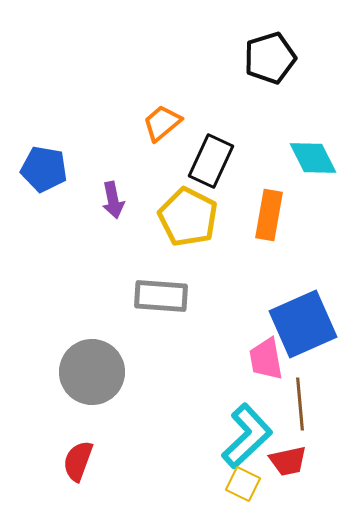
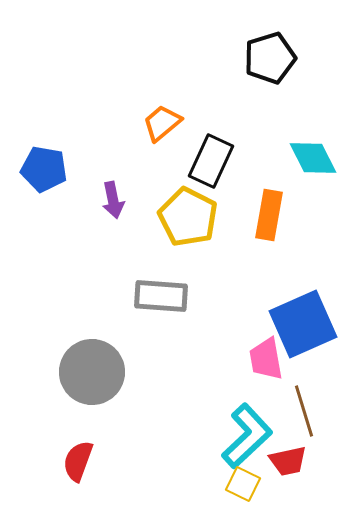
brown line: moved 4 px right, 7 px down; rotated 12 degrees counterclockwise
